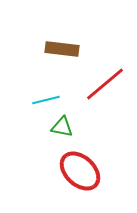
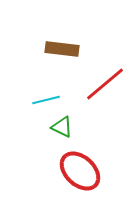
green triangle: rotated 15 degrees clockwise
